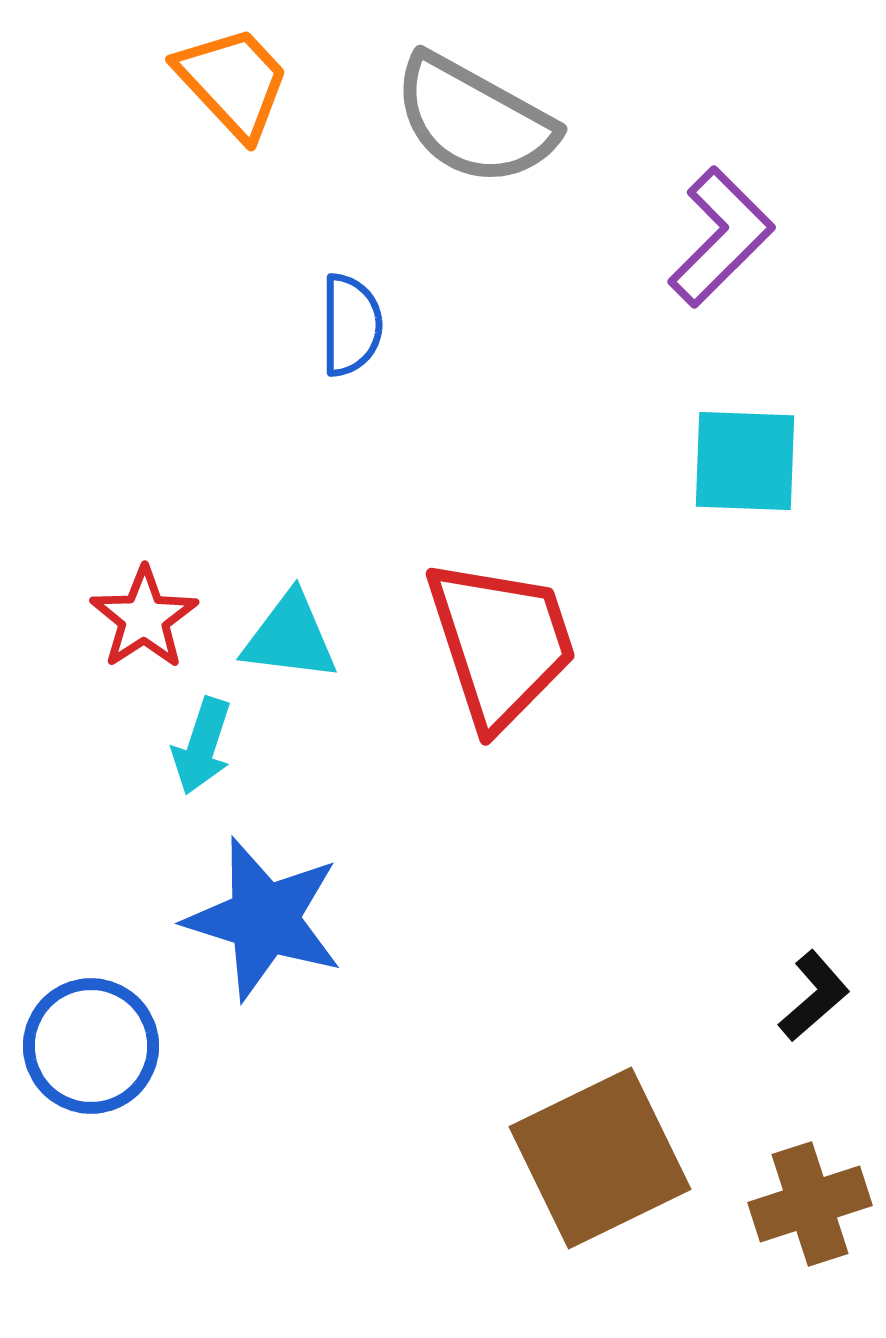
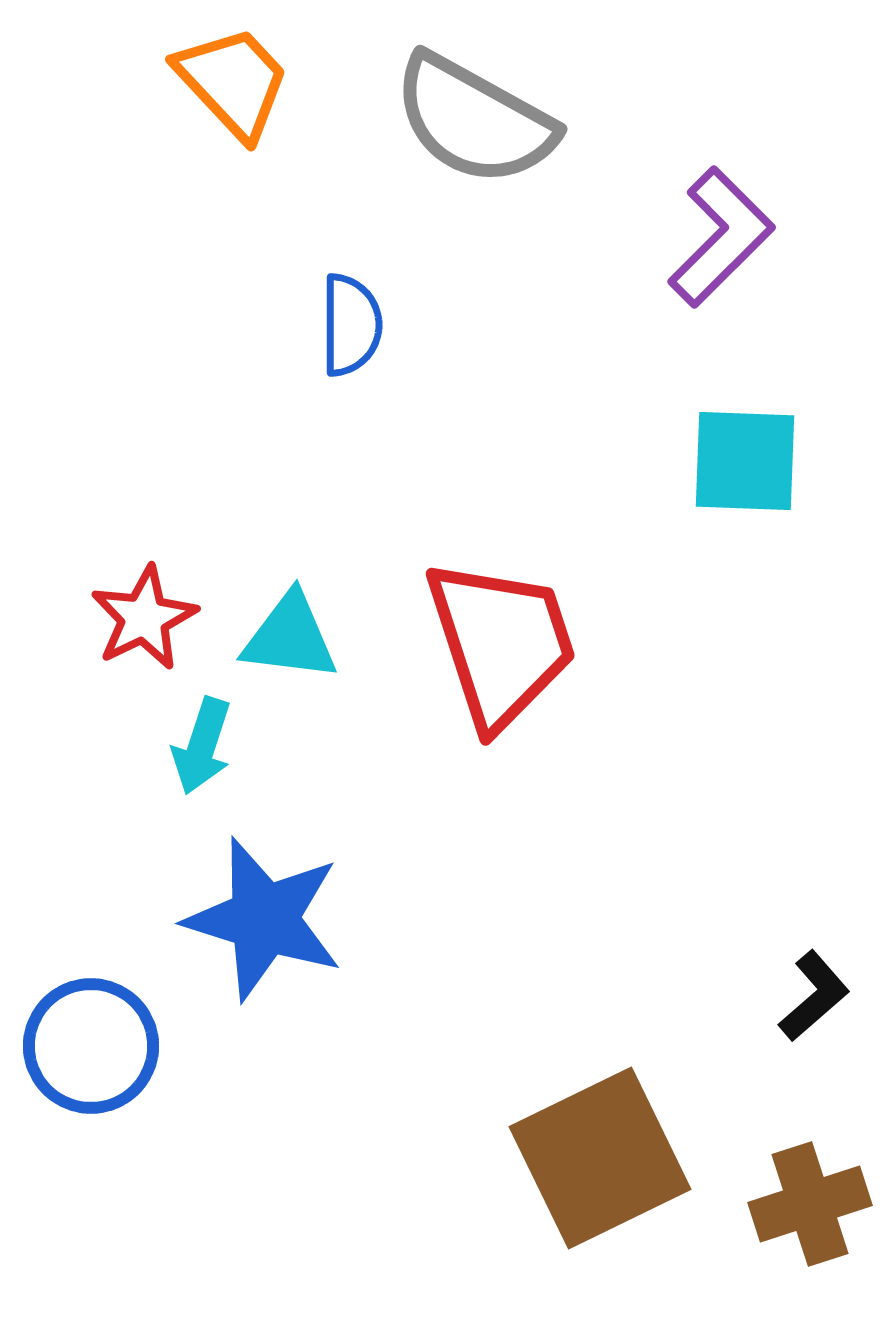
red star: rotated 7 degrees clockwise
